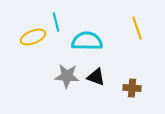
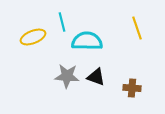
cyan line: moved 6 px right
